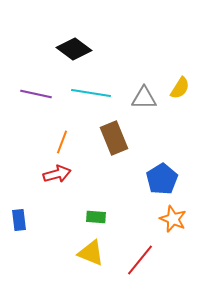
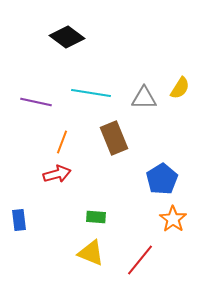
black diamond: moved 7 px left, 12 px up
purple line: moved 8 px down
orange star: rotated 12 degrees clockwise
